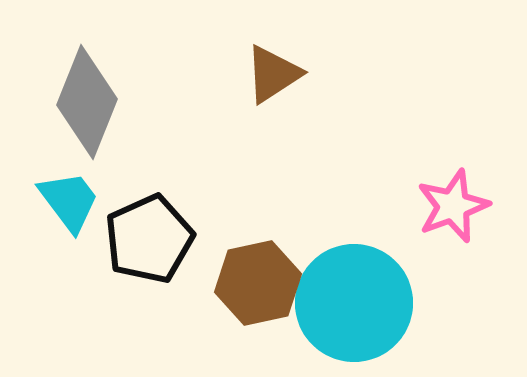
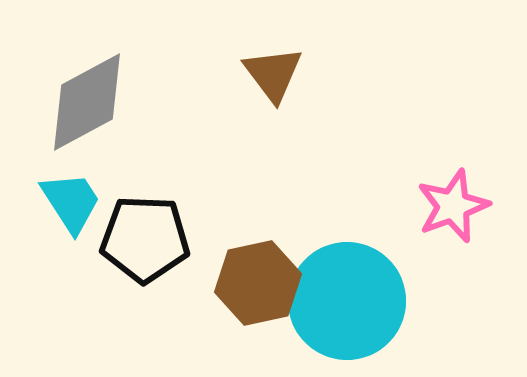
brown triangle: rotated 34 degrees counterclockwise
gray diamond: rotated 40 degrees clockwise
cyan trapezoid: moved 2 px right, 1 px down; rotated 4 degrees clockwise
black pentagon: moved 4 px left; rotated 26 degrees clockwise
cyan circle: moved 7 px left, 2 px up
